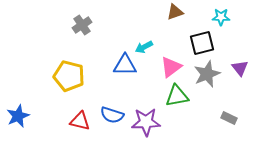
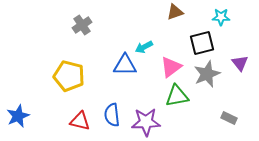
purple triangle: moved 5 px up
blue semicircle: rotated 65 degrees clockwise
